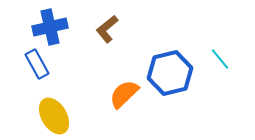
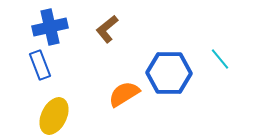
blue rectangle: moved 3 px right, 1 px down; rotated 8 degrees clockwise
blue hexagon: moved 1 px left; rotated 15 degrees clockwise
orange semicircle: rotated 12 degrees clockwise
yellow ellipse: rotated 57 degrees clockwise
